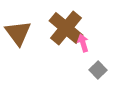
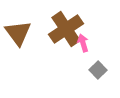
brown cross: moved 1 px down; rotated 16 degrees clockwise
